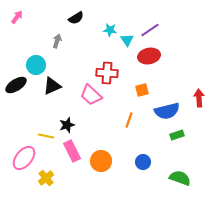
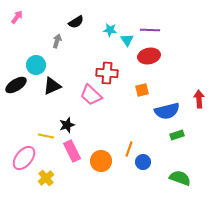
black semicircle: moved 4 px down
purple line: rotated 36 degrees clockwise
red arrow: moved 1 px down
orange line: moved 29 px down
